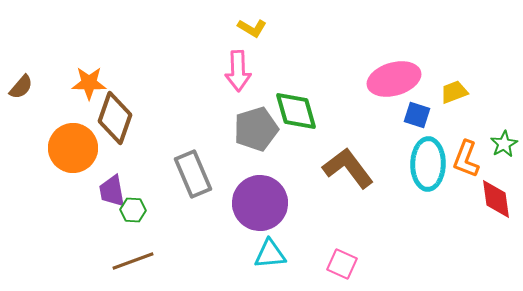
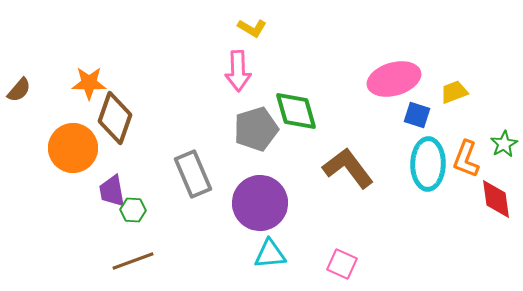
brown semicircle: moved 2 px left, 3 px down
